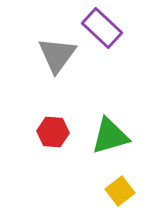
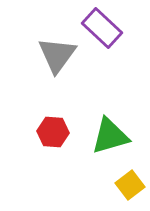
yellow square: moved 10 px right, 6 px up
